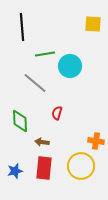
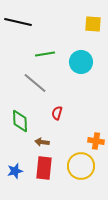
black line: moved 4 px left, 5 px up; rotated 72 degrees counterclockwise
cyan circle: moved 11 px right, 4 px up
